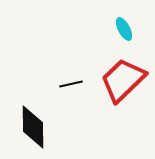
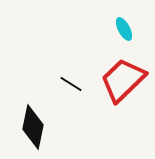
black line: rotated 45 degrees clockwise
black diamond: rotated 12 degrees clockwise
